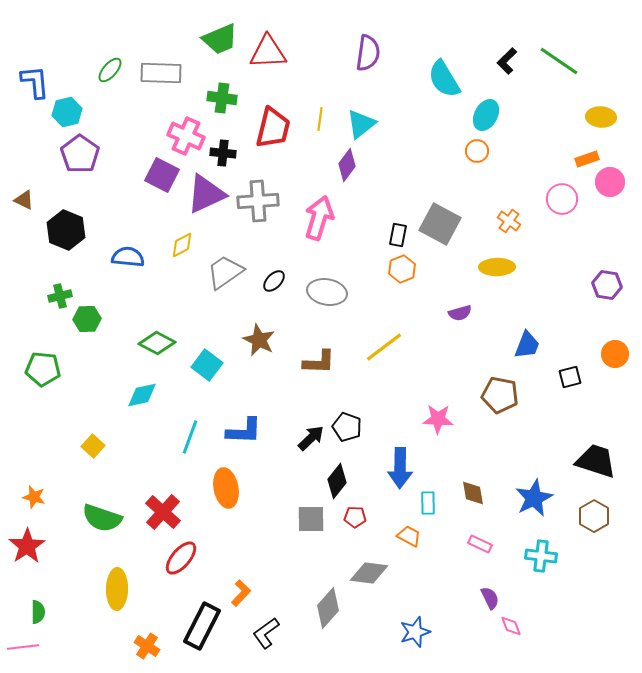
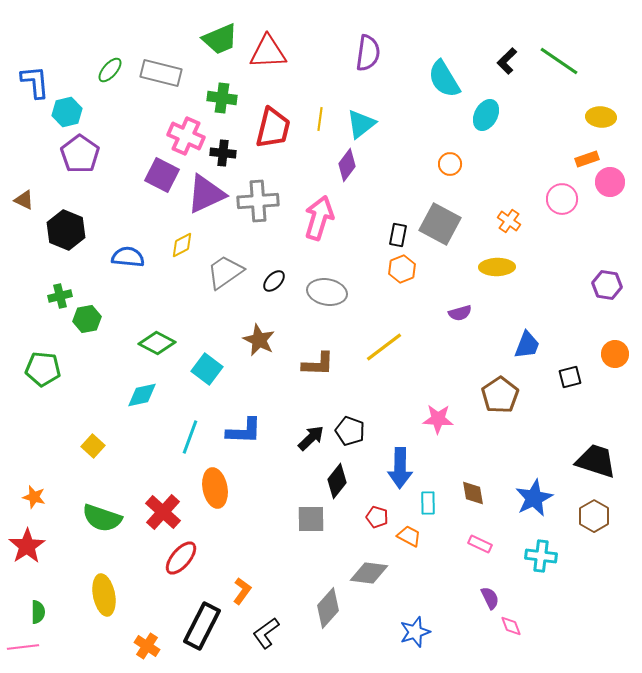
gray rectangle at (161, 73): rotated 12 degrees clockwise
orange circle at (477, 151): moved 27 px left, 13 px down
green hexagon at (87, 319): rotated 8 degrees counterclockwise
brown L-shape at (319, 362): moved 1 px left, 2 px down
cyan square at (207, 365): moved 4 px down
brown pentagon at (500, 395): rotated 27 degrees clockwise
black pentagon at (347, 427): moved 3 px right, 4 px down
orange ellipse at (226, 488): moved 11 px left
red pentagon at (355, 517): moved 22 px right; rotated 15 degrees clockwise
yellow ellipse at (117, 589): moved 13 px left, 6 px down; rotated 12 degrees counterclockwise
orange L-shape at (241, 593): moved 1 px right, 2 px up; rotated 8 degrees counterclockwise
